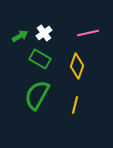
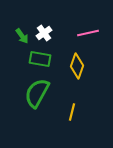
green arrow: moved 2 px right; rotated 84 degrees clockwise
green rectangle: rotated 20 degrees counterclockwise
green semicircle: moved 2 px up
yellow line: moved 3 px left, 7 px down
